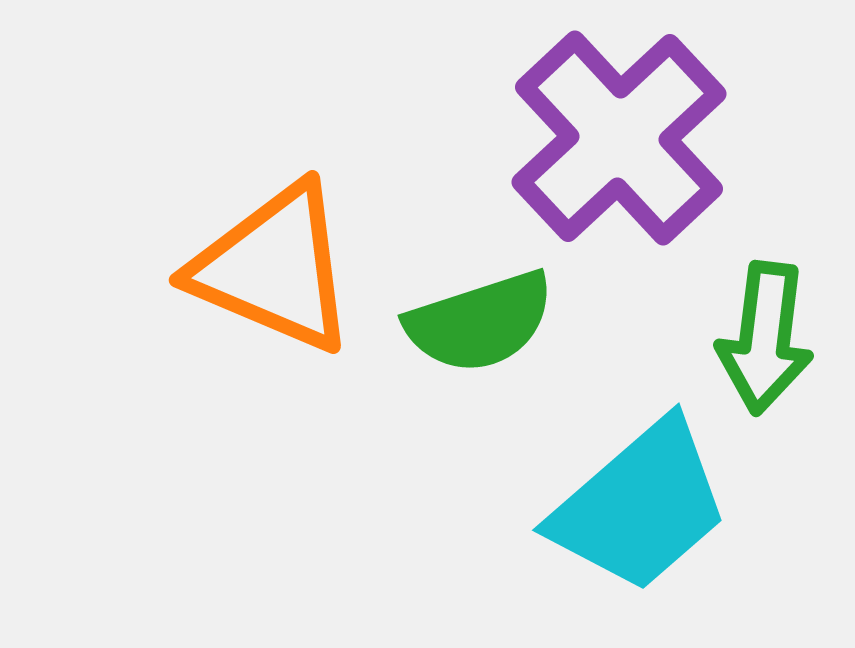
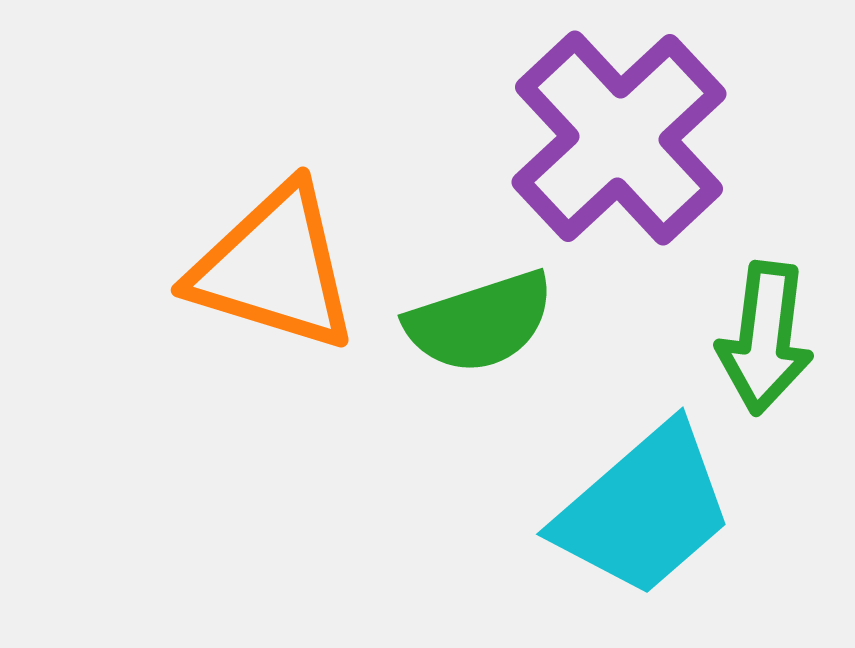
orange triangle: rotated 6 degrees counterclockwise
cyan trapezoid: moved 4 px right, 4 px down
